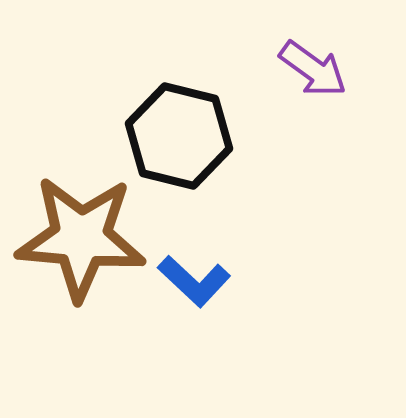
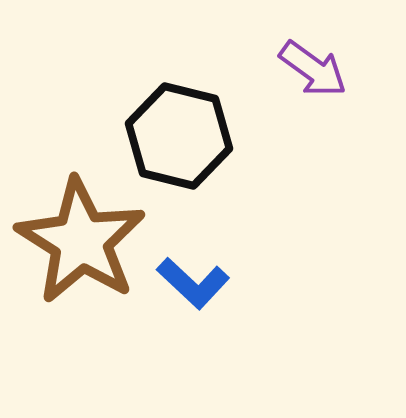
brown star: moved 3 px down; rotated 27 degrees clockwise
blue L-shape: moved 1 px left, 2 px down
